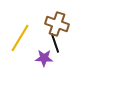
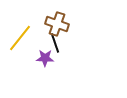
yellow line: rotated 8 degrees clockwise
purple star: moved 1 px right
